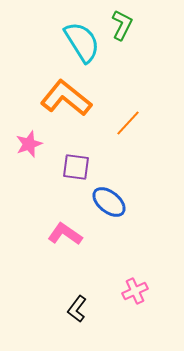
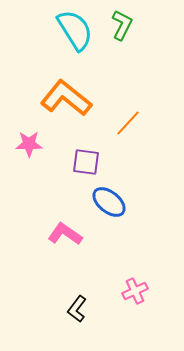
cyan semicircle: moved 7 px left, 12 px up
pink star: rotated 20 degrees clockwise
purple square: moved 10 px right, 5 px up
